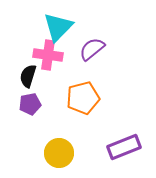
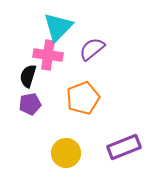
orange pentagon: rotated 8 degrees counterclockwise
yellow circle: moved 7 px right
